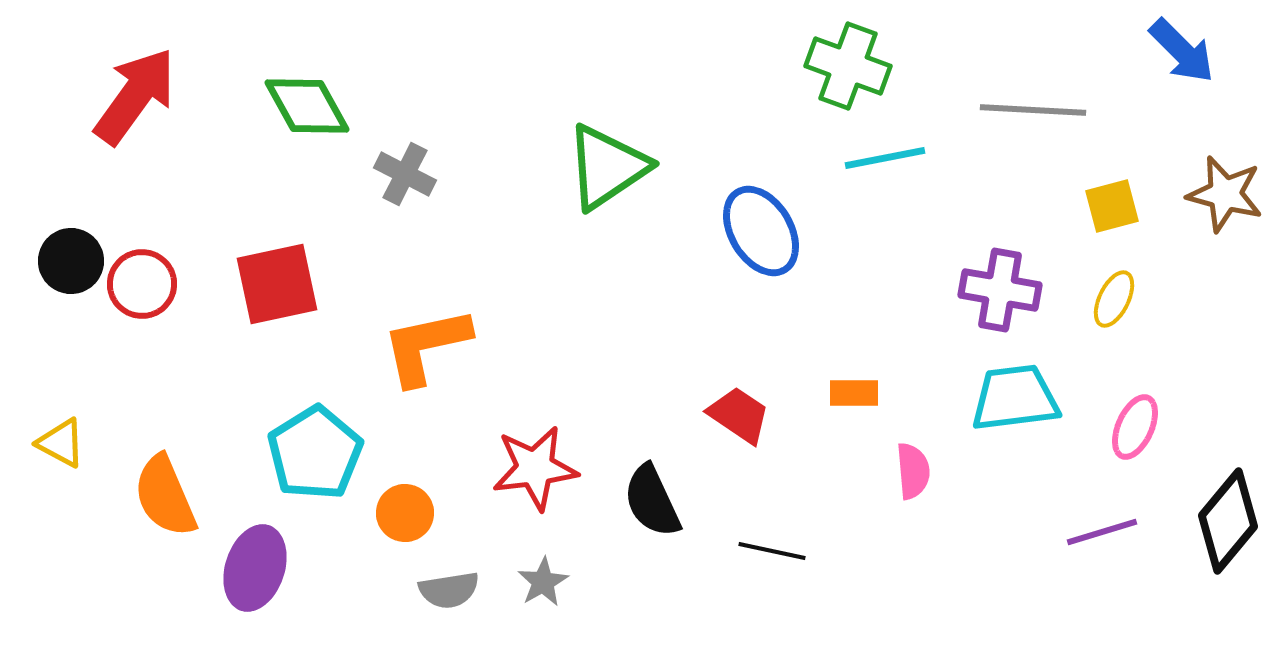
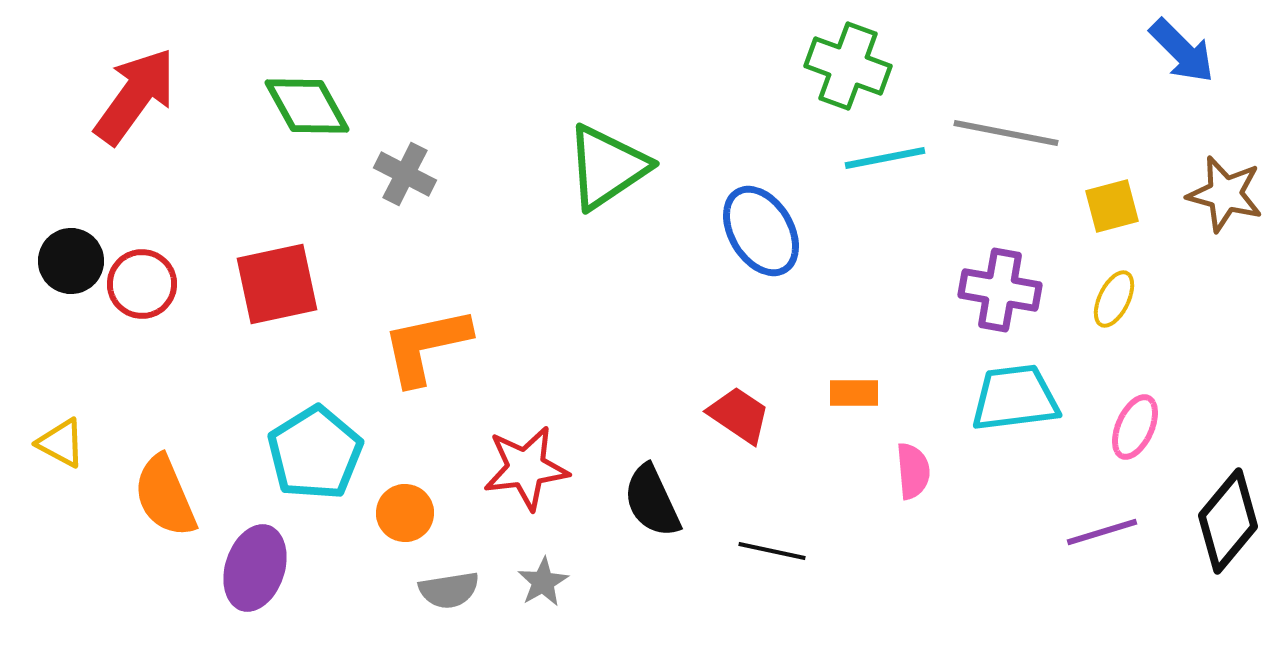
gray line: moved 27 px left, 23 px down; rotated 8 degrees clockwise
red star: moved 9 px left
